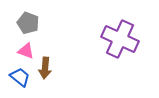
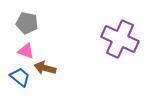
gray pentagon: moved 1 px left; rotated 10 degrees counterclockwise
brown arrow: rotated 100 degrees clockwise
